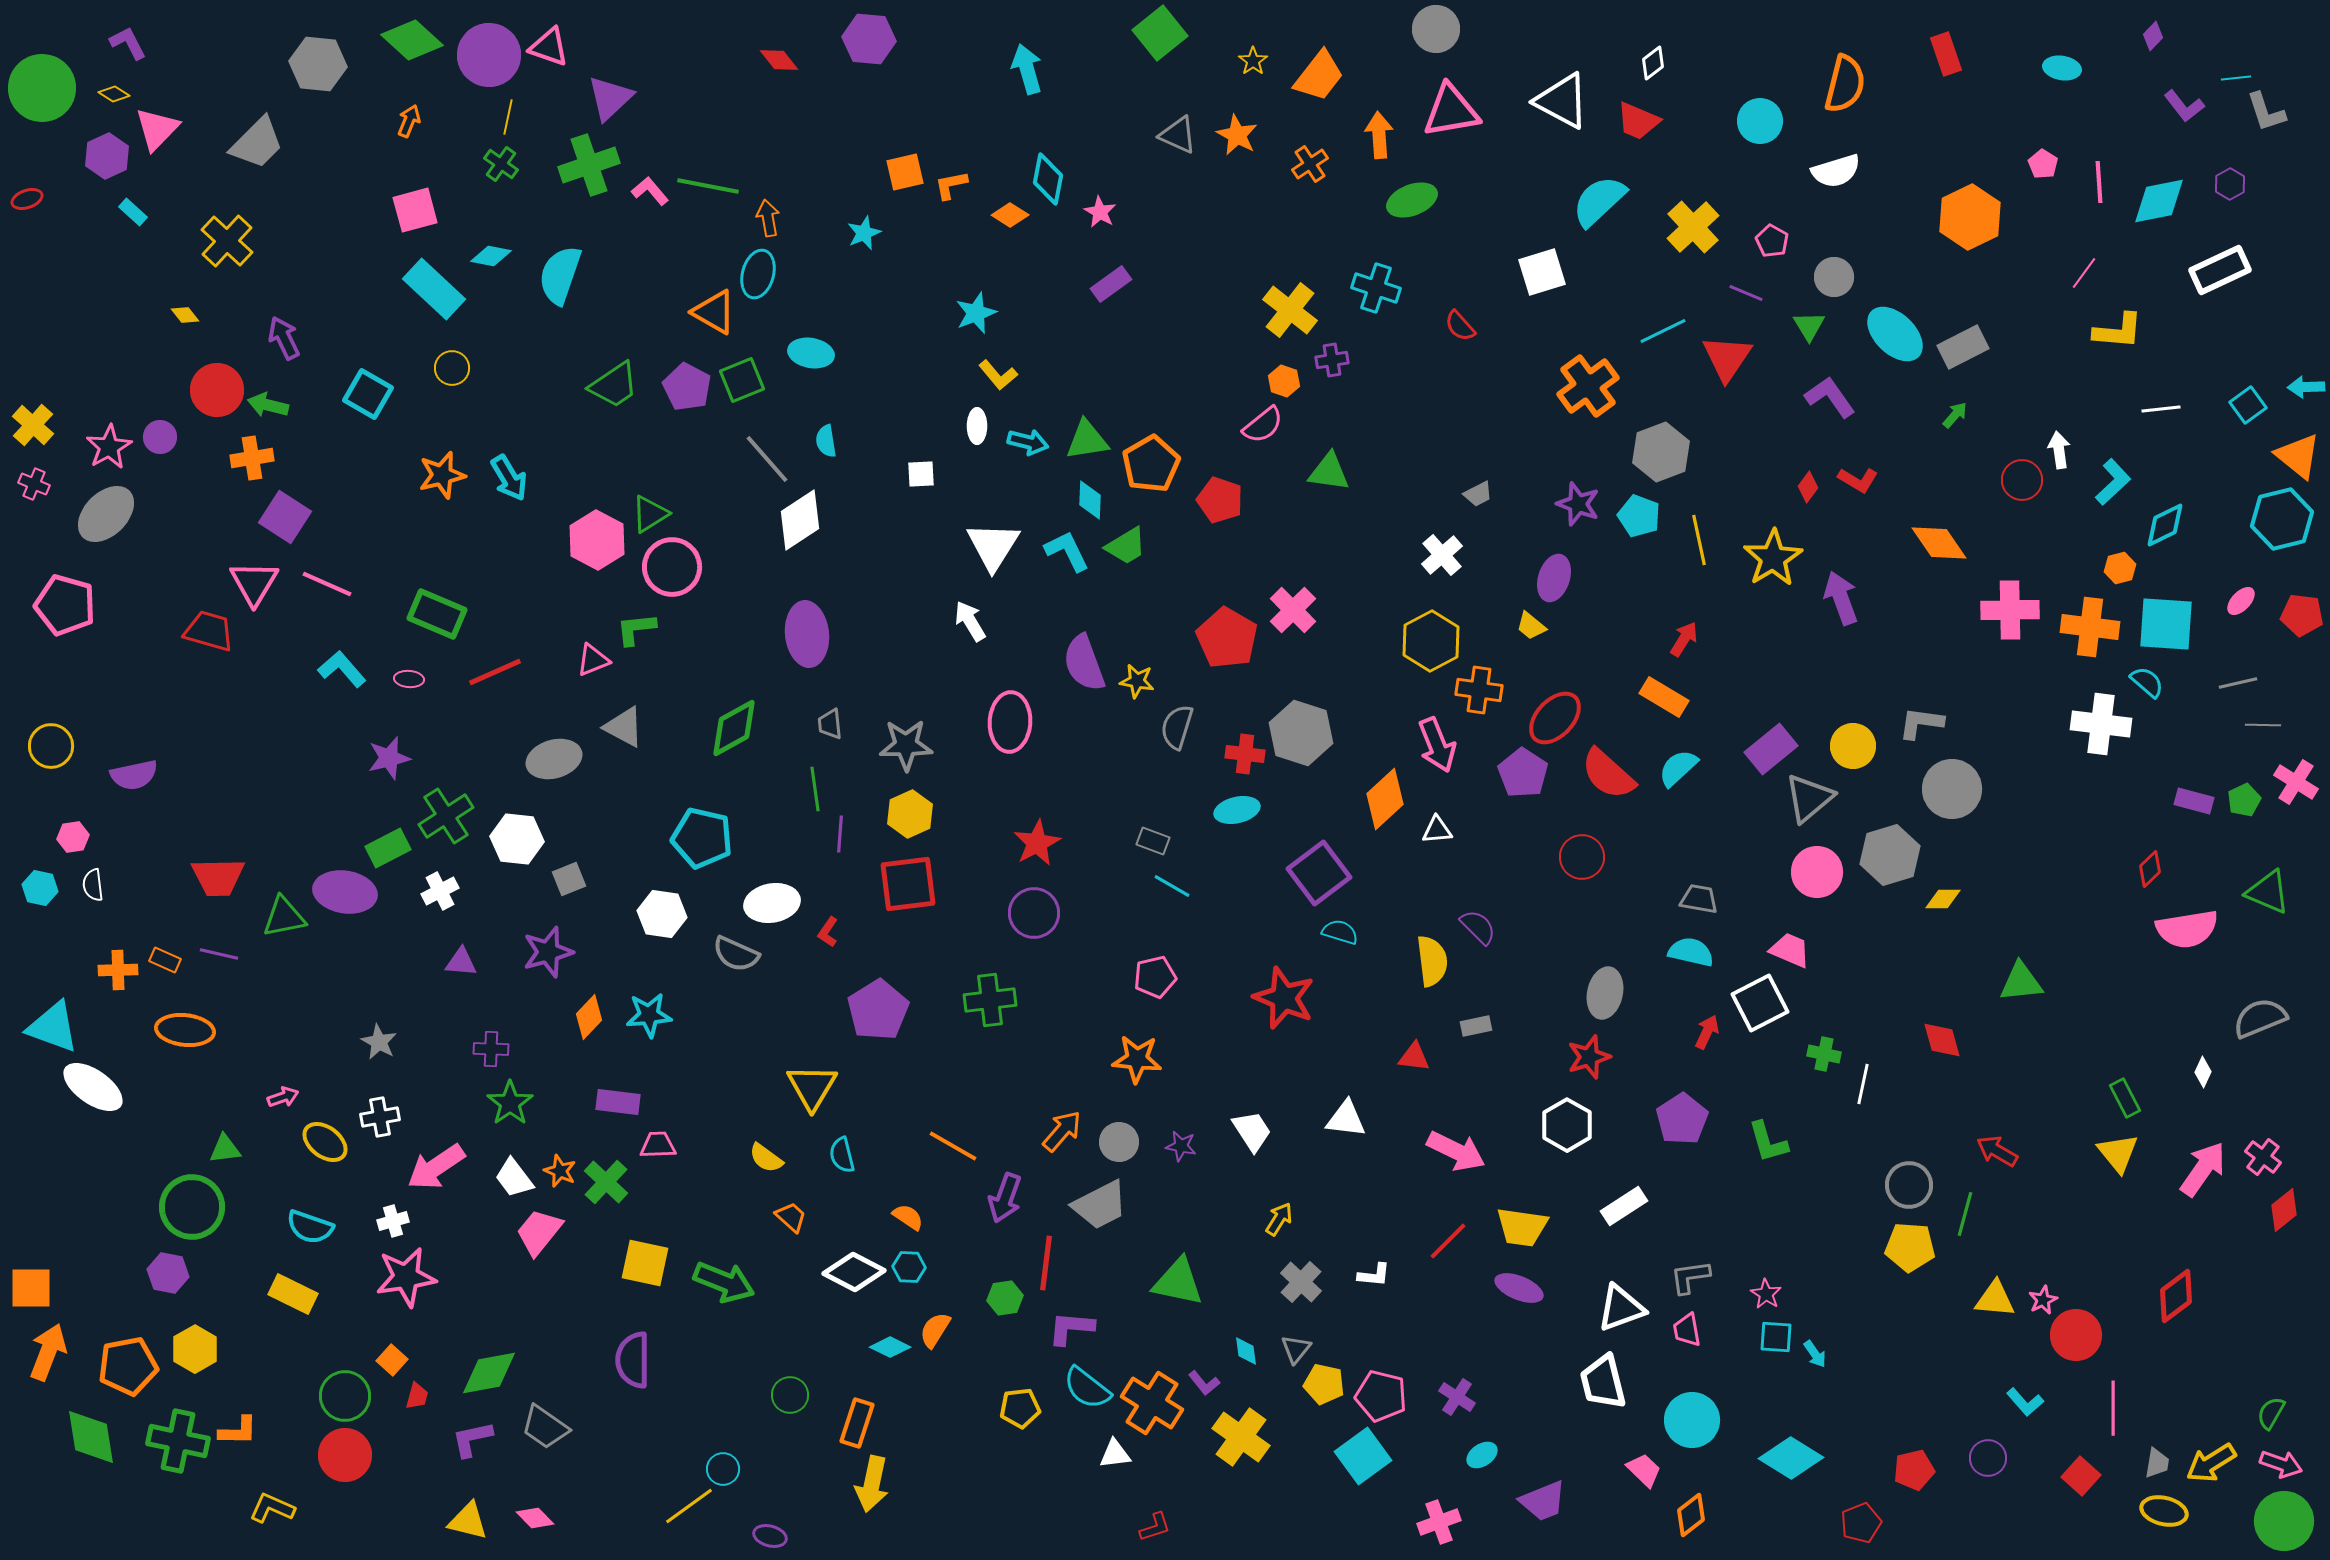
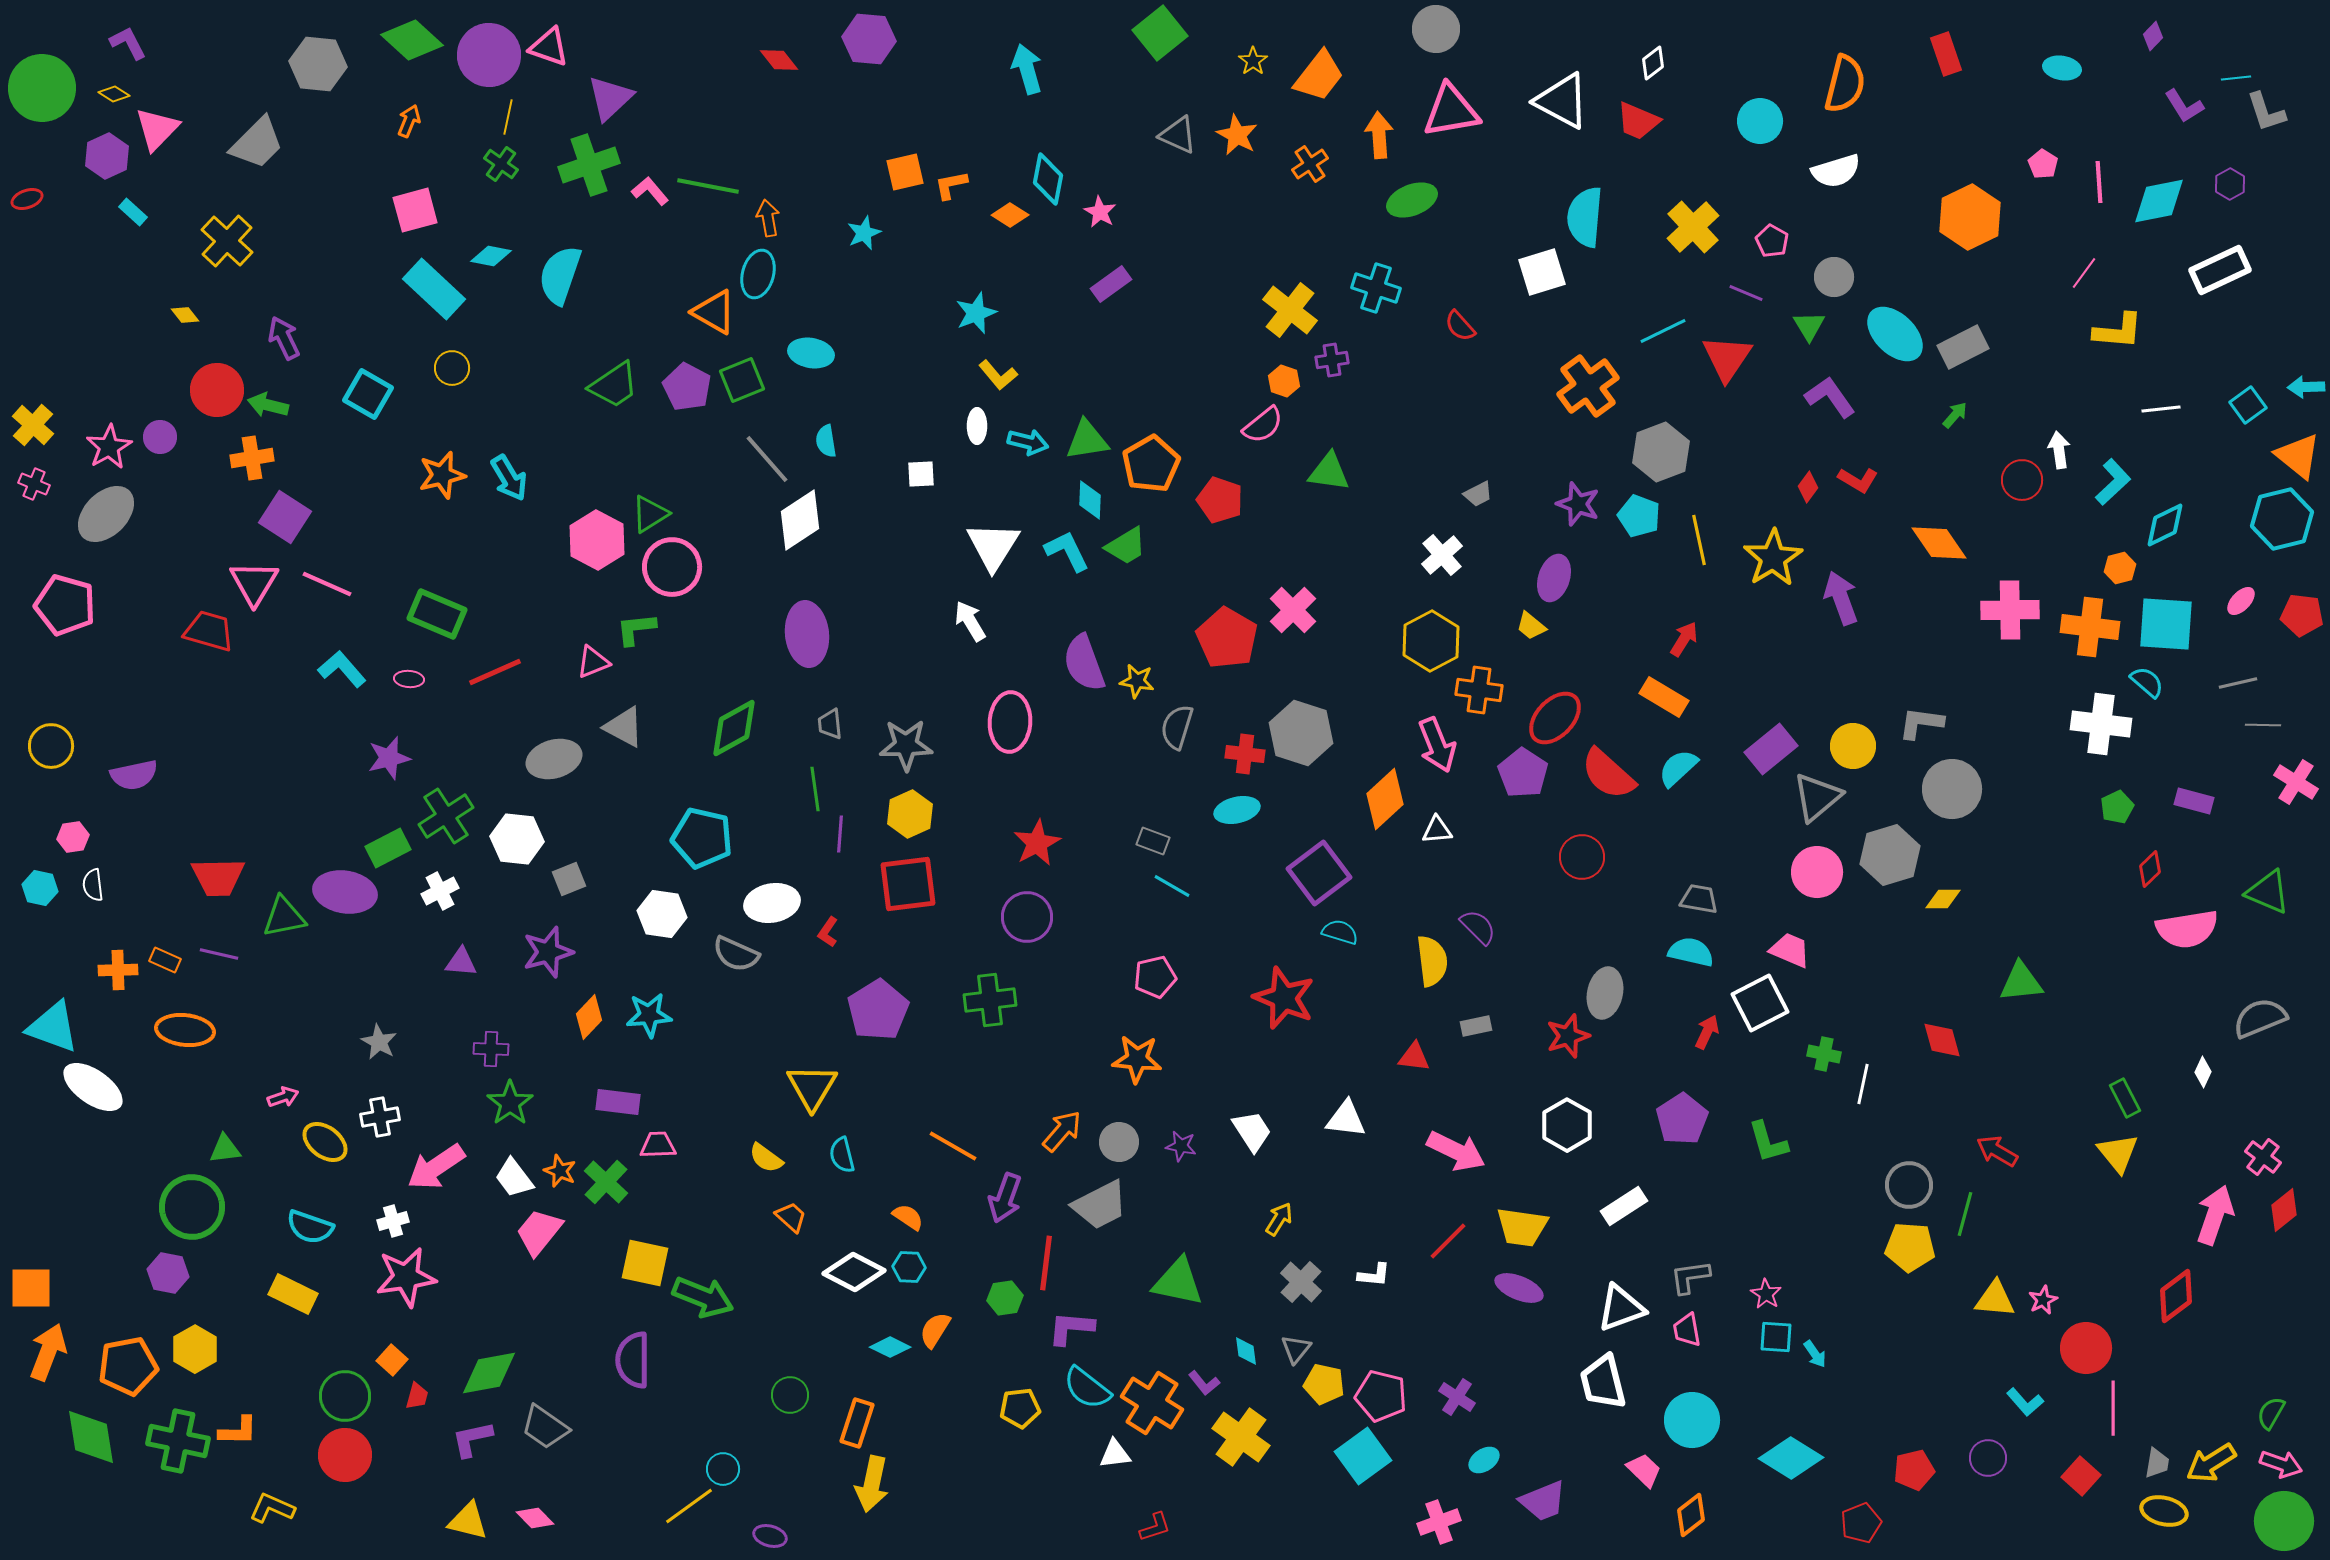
purple L-shape at (2184, 106): rotated 6 degrees clockwise
cyan semicircle at (1599, 201): moved 14 px left, 16 px down; rotated 42 degrees counterclockwise
pink triangle at (593, 660): moved 2 px down
gray triangle at (1809, 798): moved 8 px right, 1 px up
green pentagon at (2244, 800): moved 127 px left, 7 px down
purple circle at (1034, 913): moved 7 px left, 4 px down
red star at (1589, 1057): moved 21 px left, 21 px up
pink arrow at (2203, 1169): moved 12 px right, 46 px down; rotated 16 degrees counterclockwise
green arrow at (724, 1282): moved 21 px left, 15 px down
red circle at (2076, 1335): moved 10 px right, 13 px down
cyan ellipse at (1482, 1455): moved 2 px right, 5 px down
